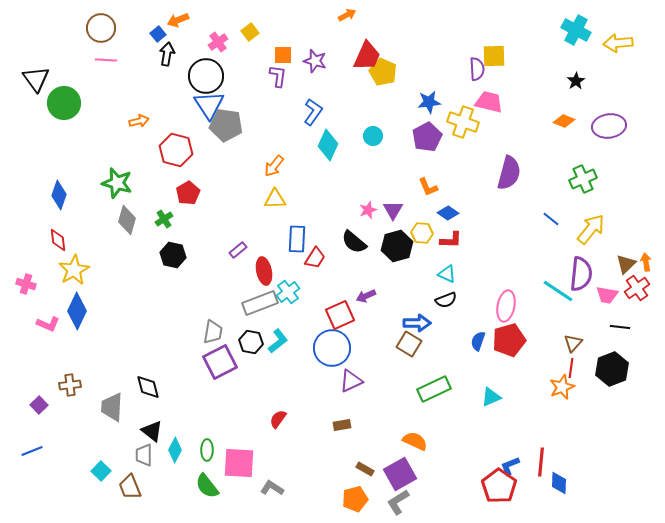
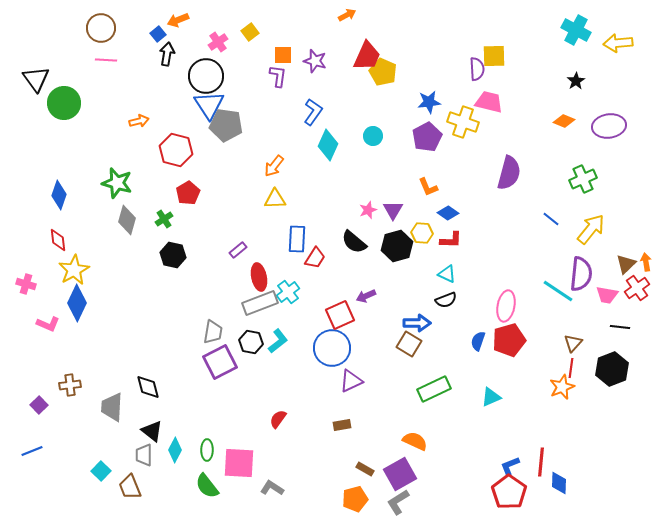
red ellipse at (264, 271): moved 5 px left, 6 px down
blue diamond at (77, 311): moved 8 px up
red pentagon at (499, 486): moved 10 px right, 6 px down
